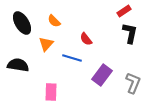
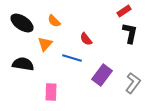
black ellipse: rotated 25 degrees counterclockwise
orange triangle: moved 1 px left
black semicircle: moved 5 px right, 1 px up
gray L-shape: rotated 15 degrees clockwise
